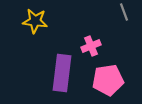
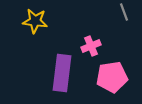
pink pentagon: moved 4 px right, 3 px up
